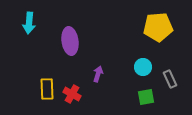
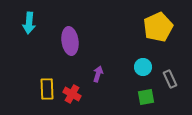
yellow pentagon: rotated 20 degrees counterclockwise
